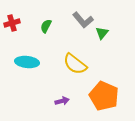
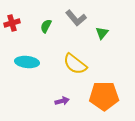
gray L-shape: moved 7 px left, 2 px up
orange pentagon: rotated 24 degrees counterclockwise
